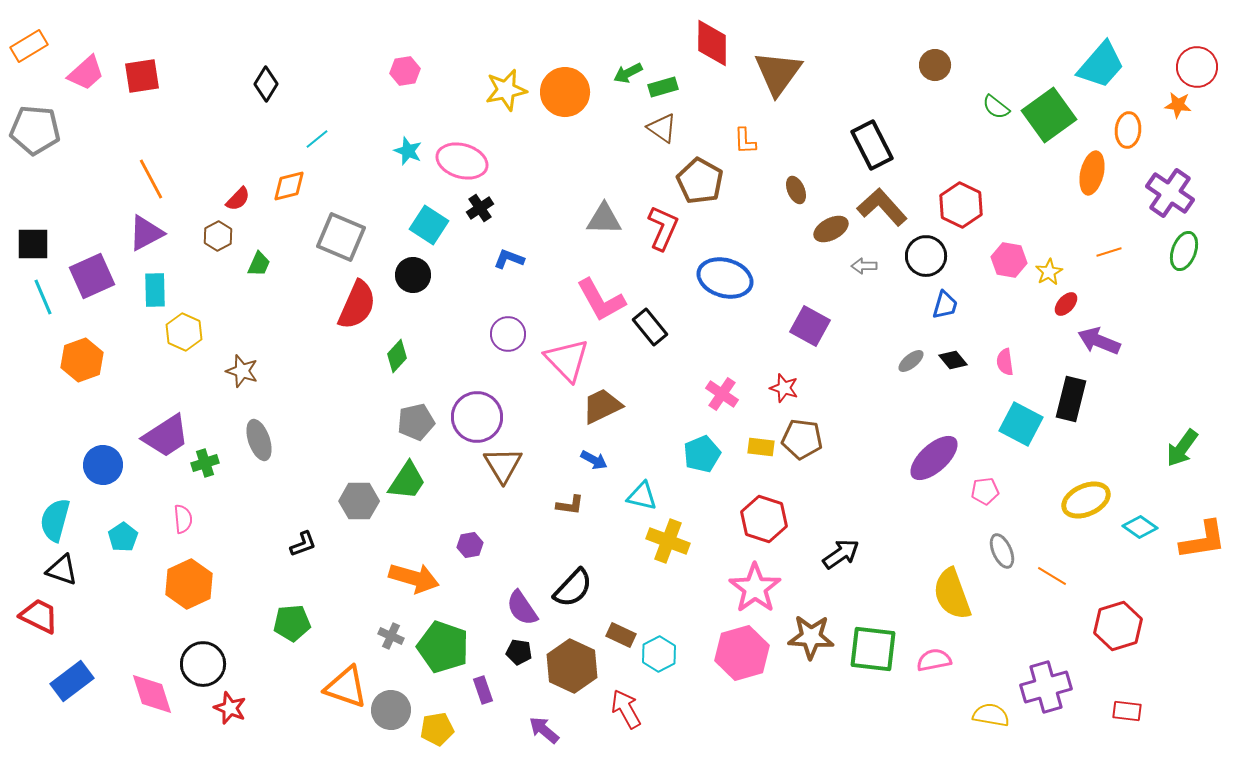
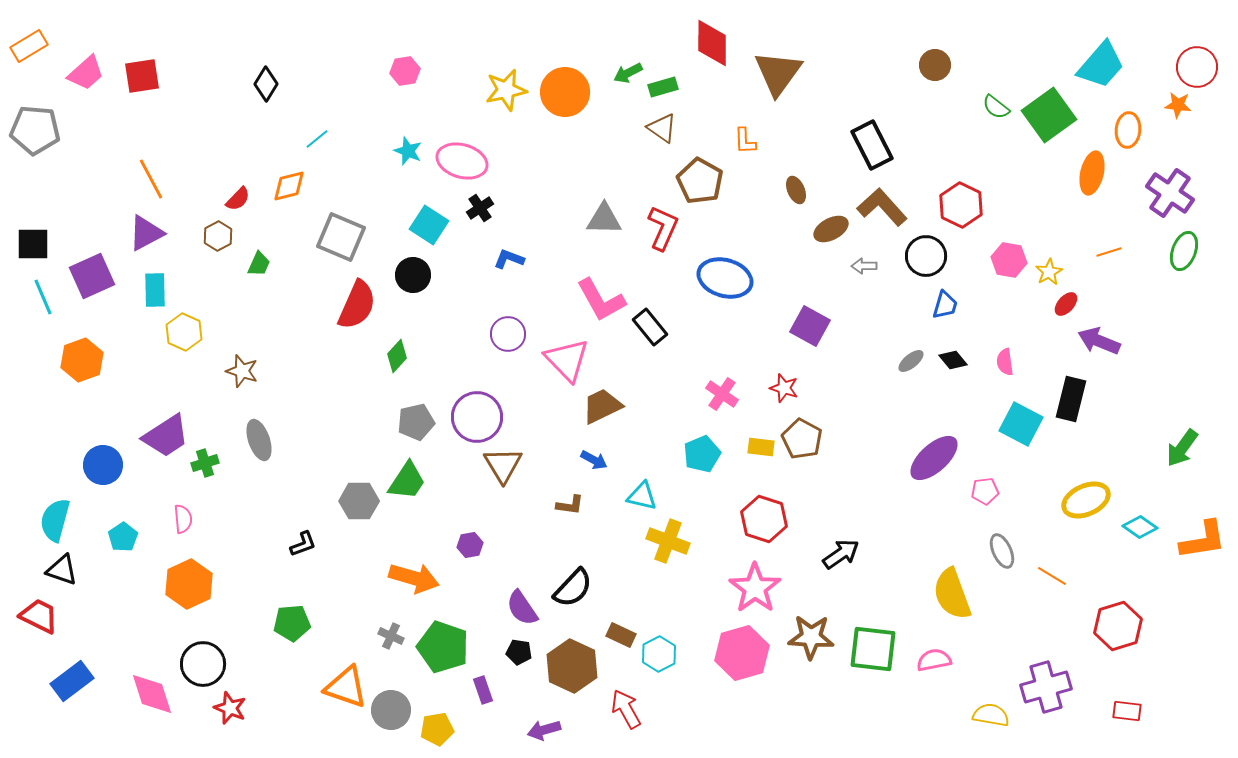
brown pentagon at (802, 439): rotated 21 degrees clockwise
purple arrow at (544, 730): rotated 56 degrees counterclockwise
